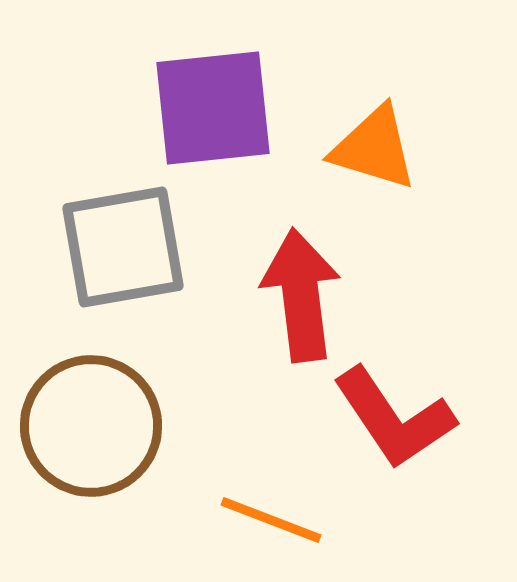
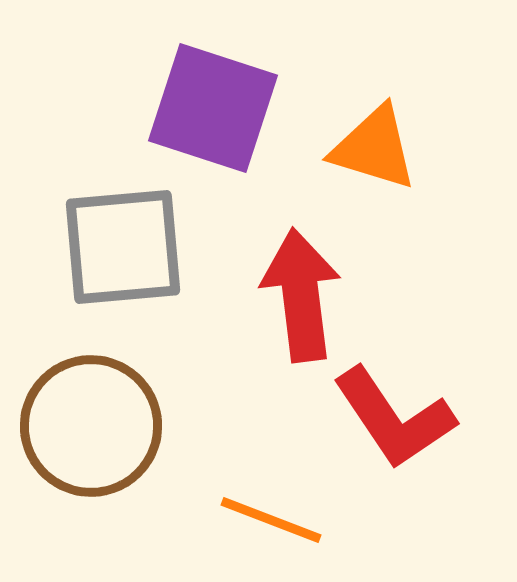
purple square: rotated 24 degrees clockwise
gray square: rotated 5 degrees clockwise
